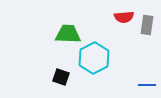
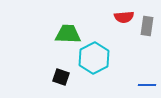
gray rectangle: moved 1 px down
